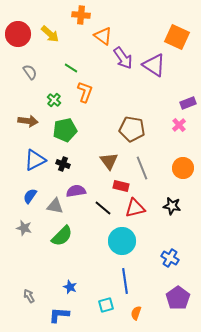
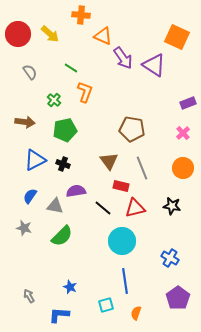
orange triangle: rotated 12 degrees counterclockwise
brown arrow: moved 3 px left, 1 px down
pink cross: moved 4 px right, 8 px down
